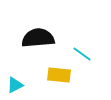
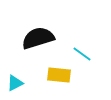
black semicircle: rotated 12 degrees counterclockwise
cyan triangle: moved 2 px up
